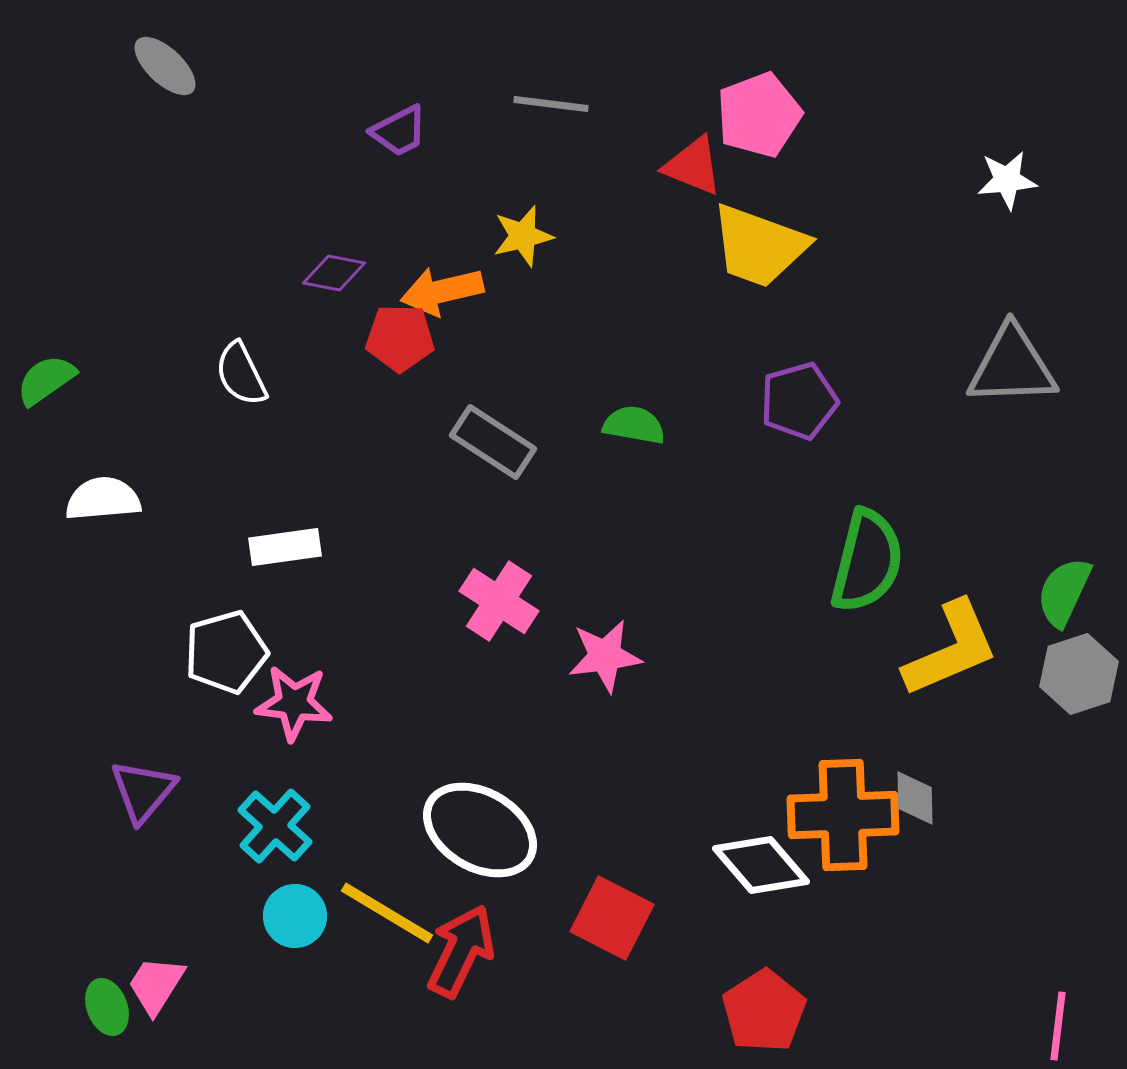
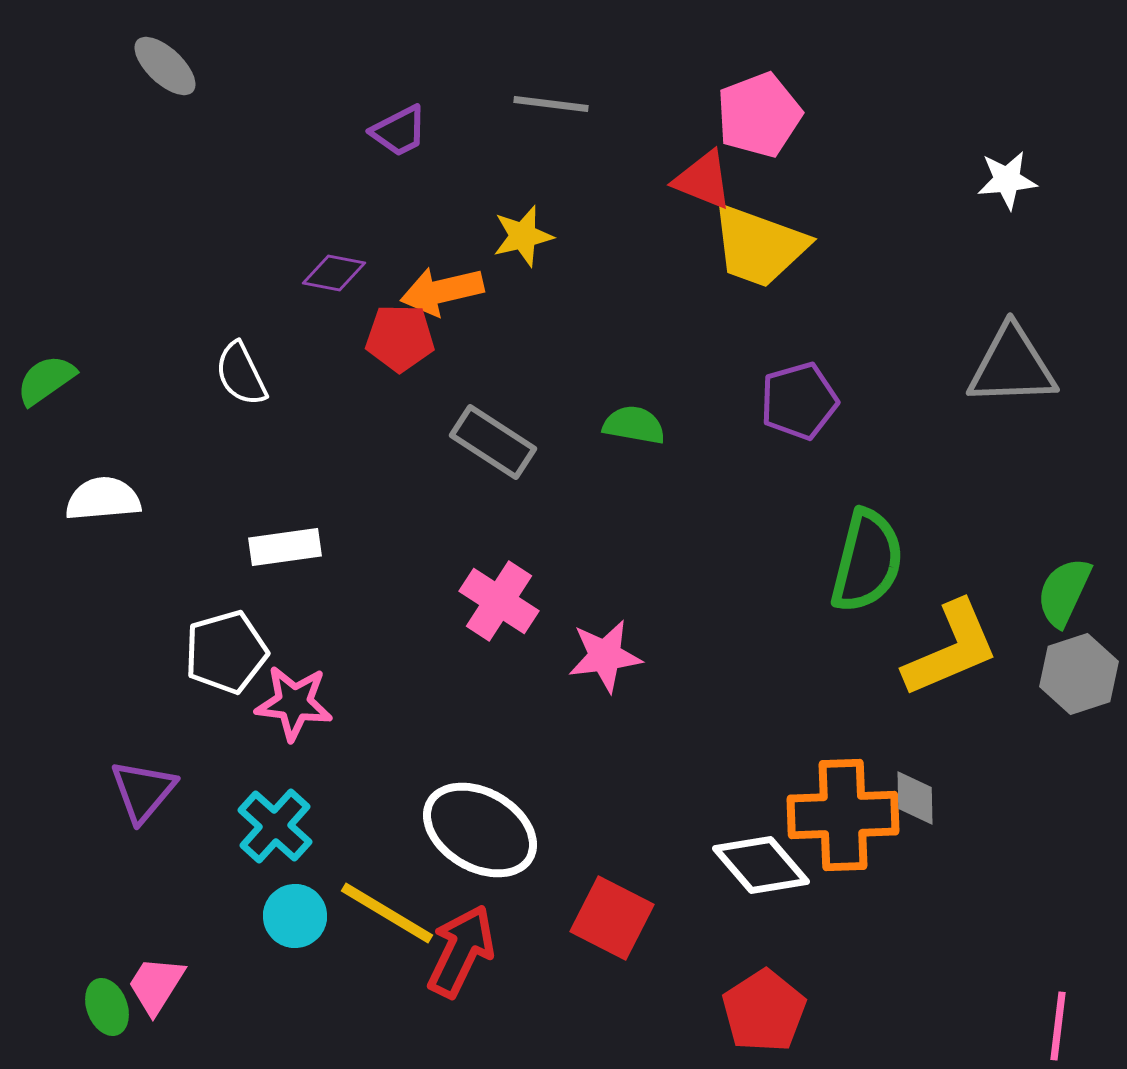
red triangle at (693, 166): moved 10 px right, 14 px down
